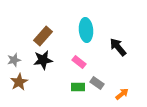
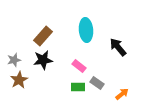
pink rectangle: moved 4 px down
brown star: moved 2 px up
